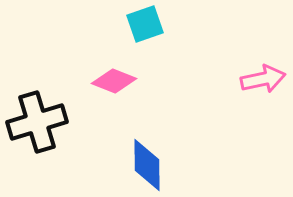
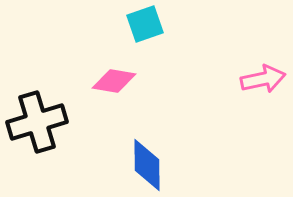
pink diamond: rotated 12 degrees counterclockwise
